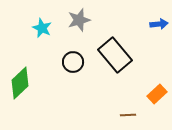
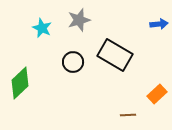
black rectangle: rotated 20 degrees counterclockwise
